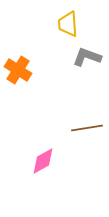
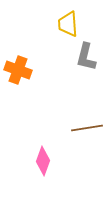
gray L-shape: moved 1 px left; rotated 96 degrees counterclockwise
orange cross: rotated 12 degrees counterclockwise
pink diamond: rotated 40 degrees counterclockwise
